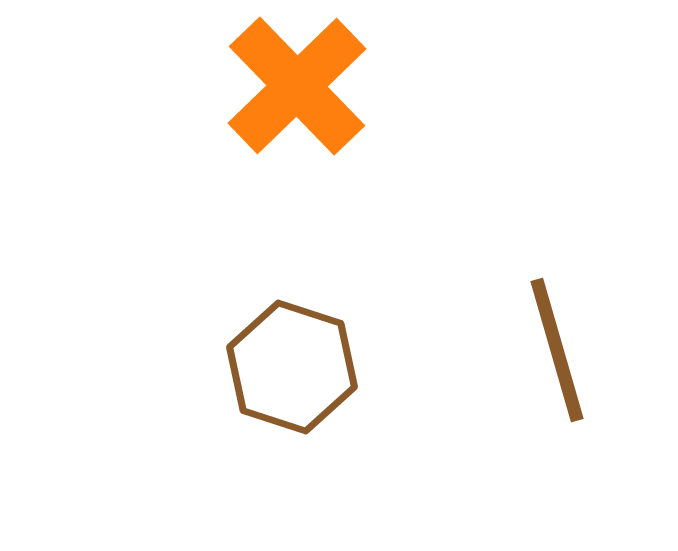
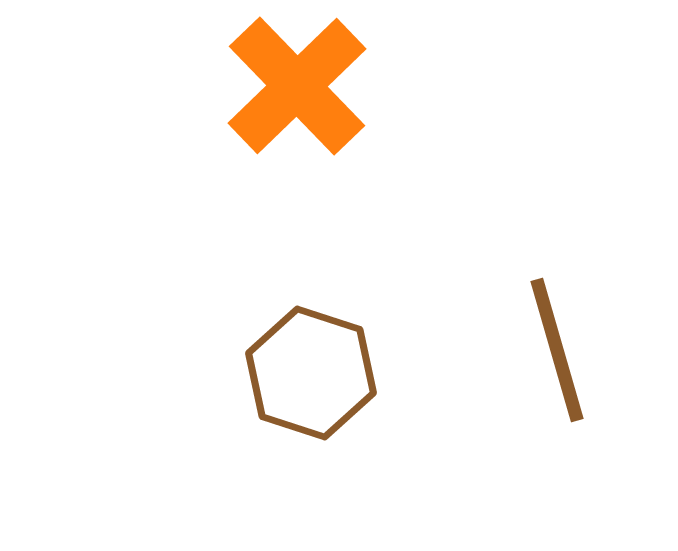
brown hexagon: moved 19 px right, 6 px down
